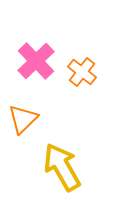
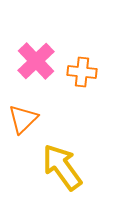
orange cross: rotated 32 degrees counterclockwise
yellow arrow: rotated 6 degrees counterclockwise
